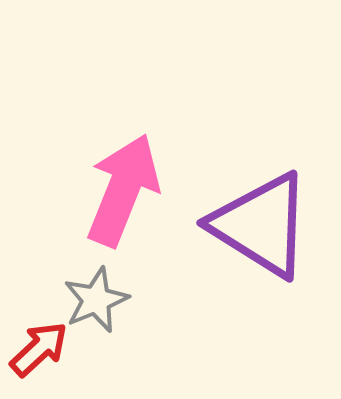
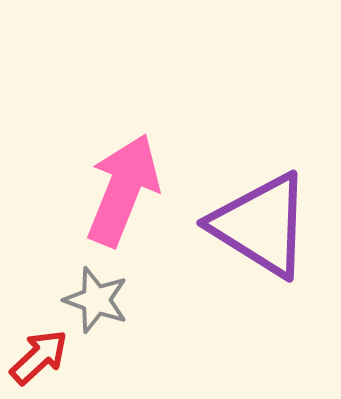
gray star: rotated 30 degrees counterclockwise
red arrow: moved 8 px down
